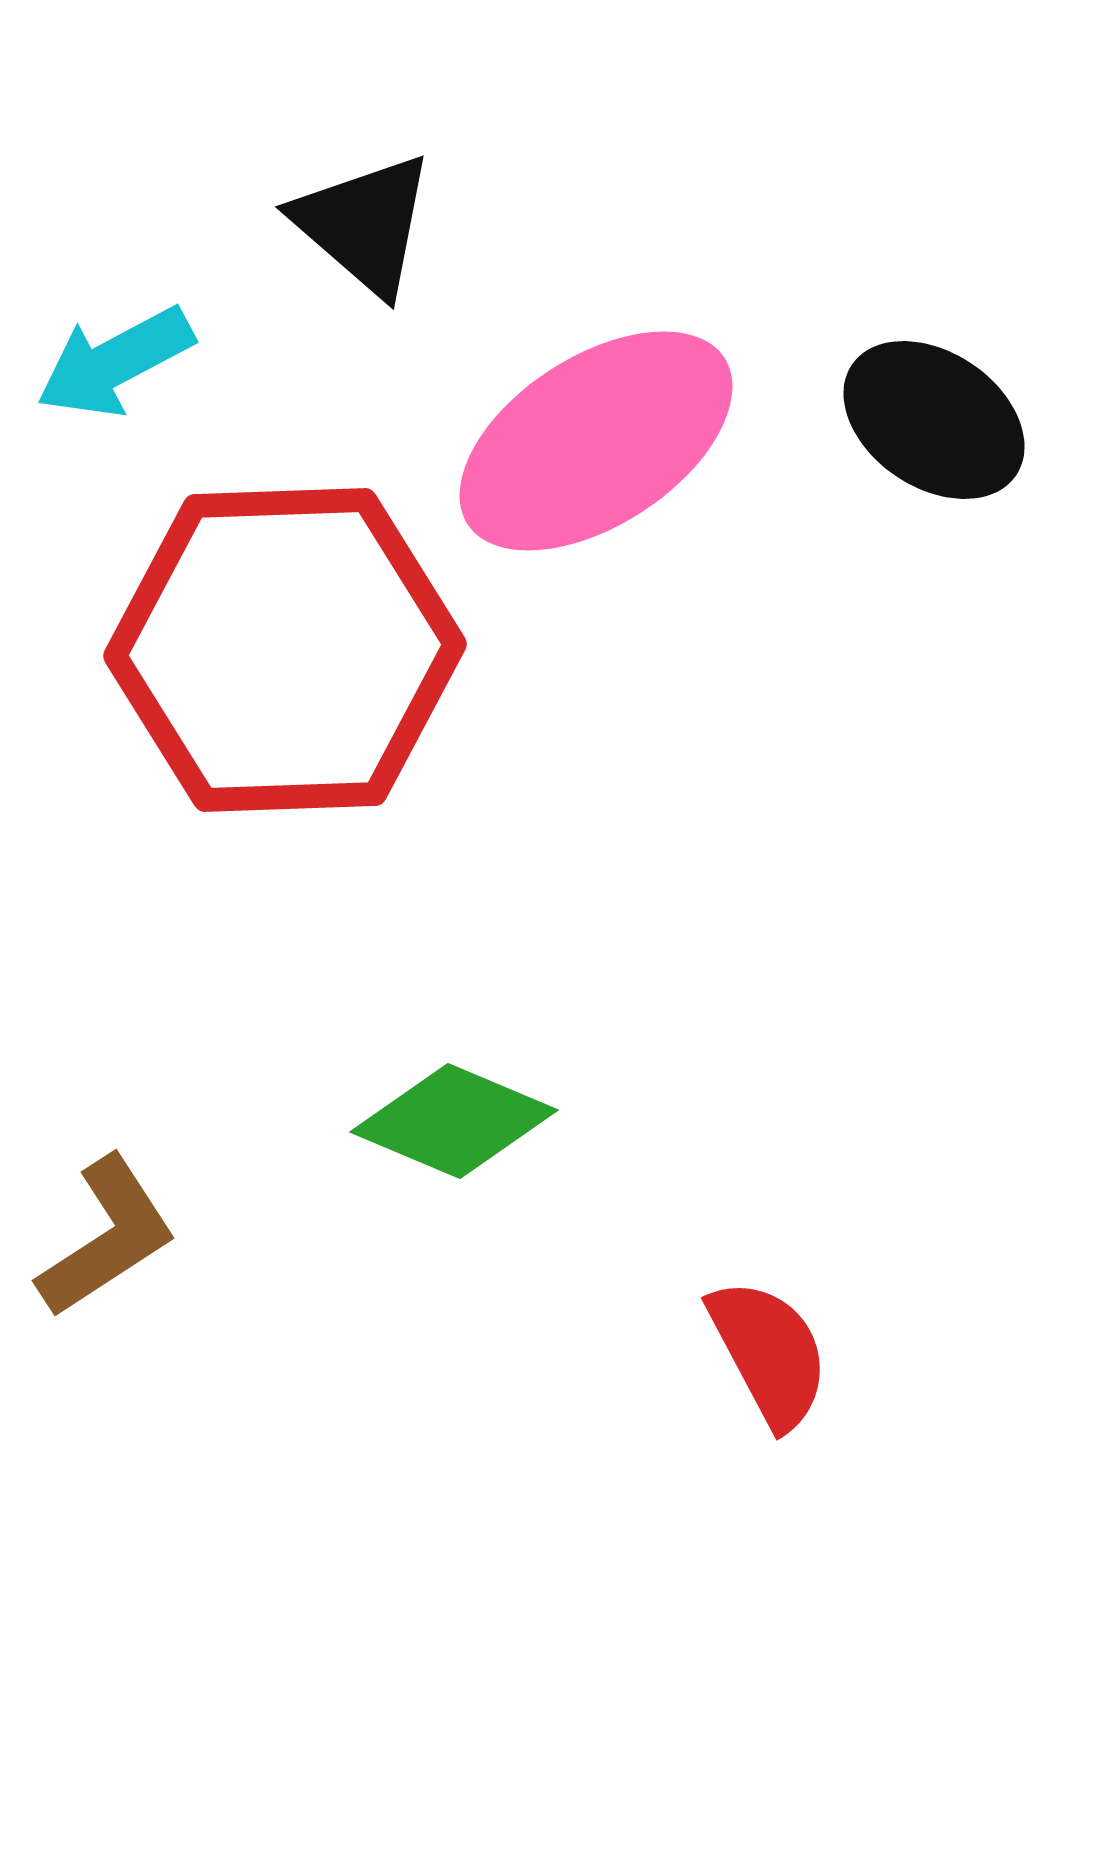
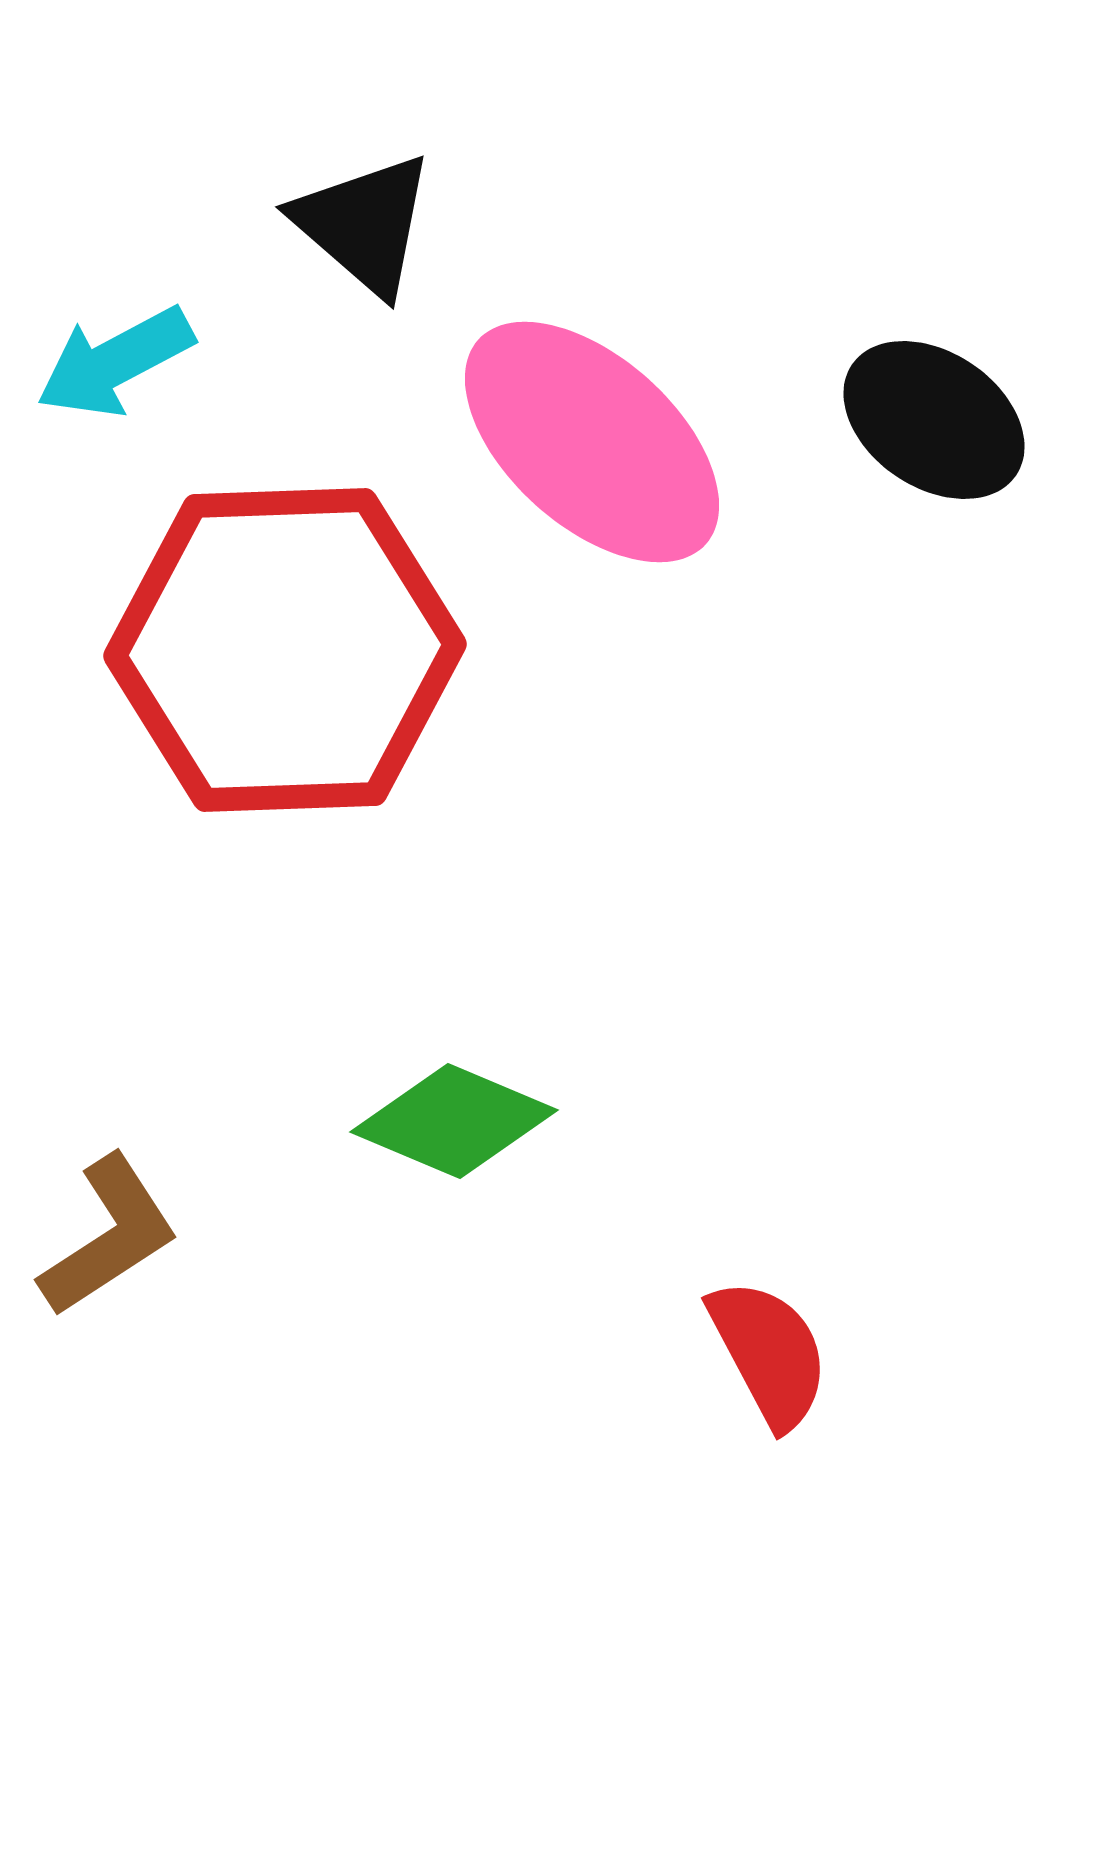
pink ellipse: moved 4 px left, 1 px down; rotated 75 degrees clockwise
brown L-shape: moved 2 px right, 1 px up
